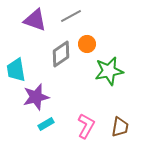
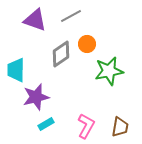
cyan trapezoid: rotated 10 degrees clockwise
